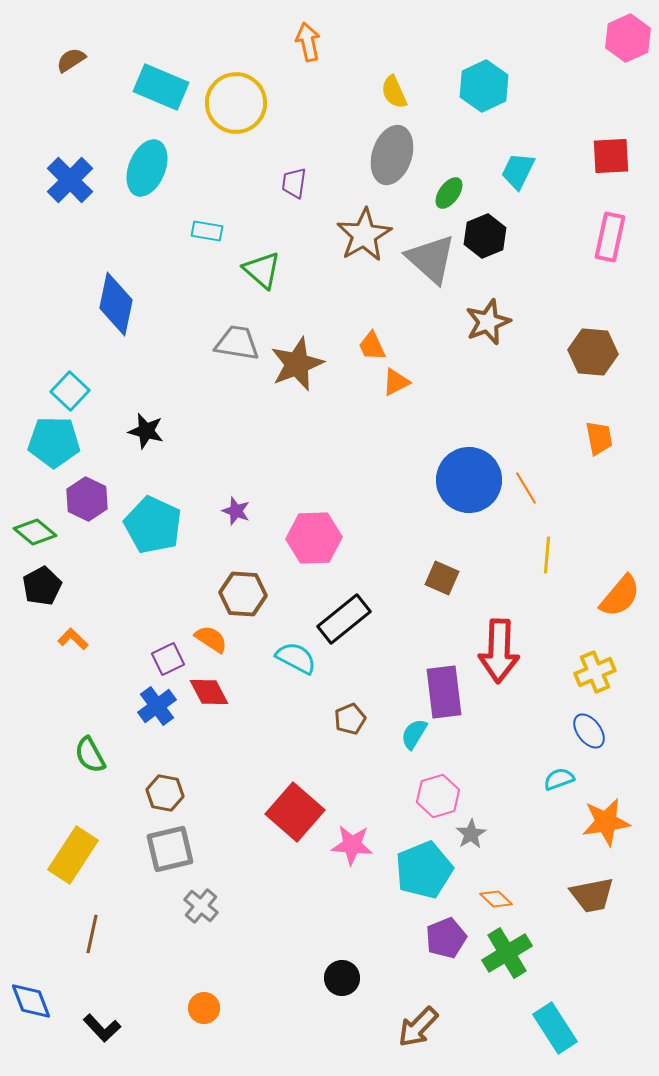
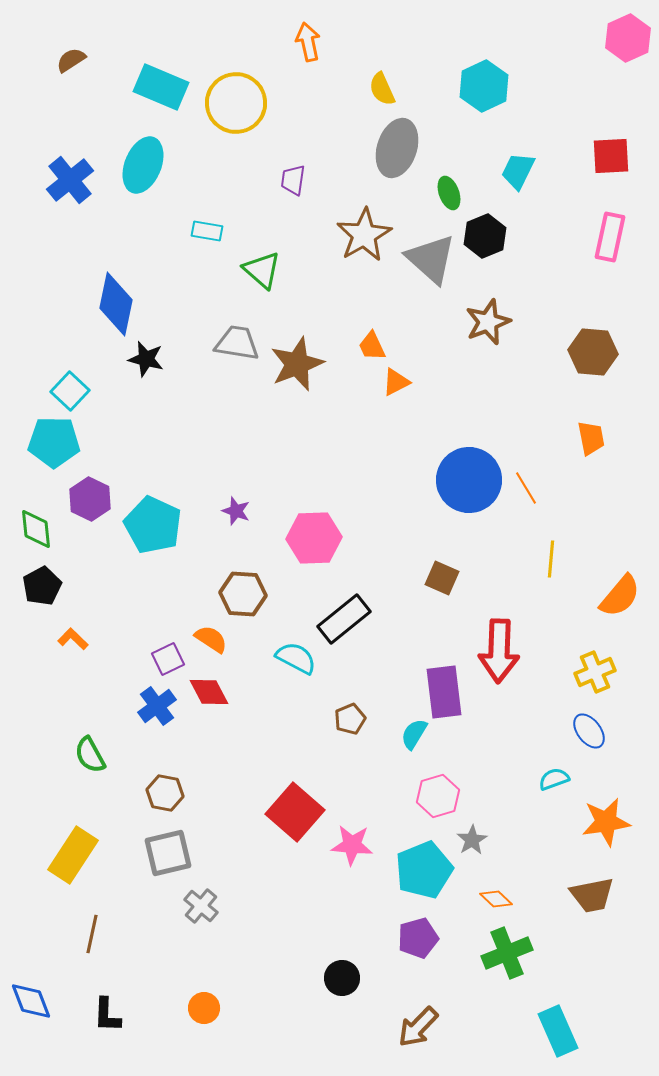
yellow semicircle at (394, 92): moved 12 px left, 3 px up
gray ellipse at (392, 155): moved 5 px right, 7 px up
cyan ellipse at (147, 168): moved 4 px left, 3 px up
blue cross at (70, 180): rotated 6 degrees clockwise
purple trapezoid at (294, 183): moved 1 px left, 3 px up
green ellipse at (449, 193): rotated 56 degrees counterclockwise
black star at (146, 431): moved 72 px up
orange trapezoid at (599, 438): moved 8 px left
purple hexagon at (87, 499): moved 3 px right
green diamond at (35, 532): moved 1 px right, 3 px up; rotated 45 degrees clockwise
yellow line at (547, 555): moved 4 px right, 4 px down
cyan semicircle at (559, 779): moved 5 px left
gray star at (471, 834): moved 1 px right, 6 px down
gray square at (170, 849): moved 2 px left, 4 px down
purple pentagon at (446, 938): moved 28 px left; rotated 6 degrees clockwise
green cross at (507, 953): rotated 9 degrees clockwise
black L-shape at (102, 1028): moved 5 px right, 13 px up; rotated 45 degrees clockwise
cyan rectangle at (555, 1028): moved 3 px right, 3 px down; rotated 9 degrees clockwise
